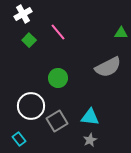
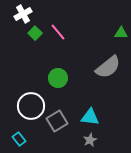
green square: moved 6 px right, 7 px up
gray semicircle: rotated 12 degrees counterclockwise
